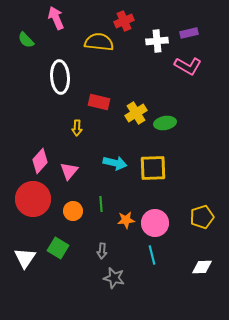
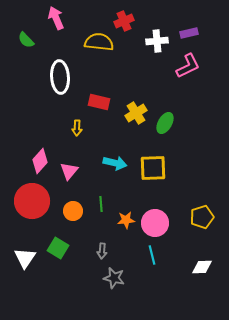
pink L-shape: rotated 56 degrees counterclockwise
green ellipse: rotated 50 degrees counterclockwise
red circle: moved 1 px left, 2 px down
